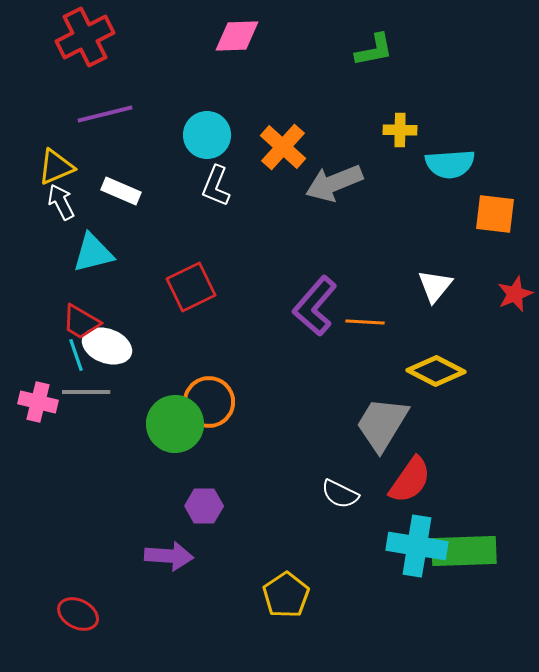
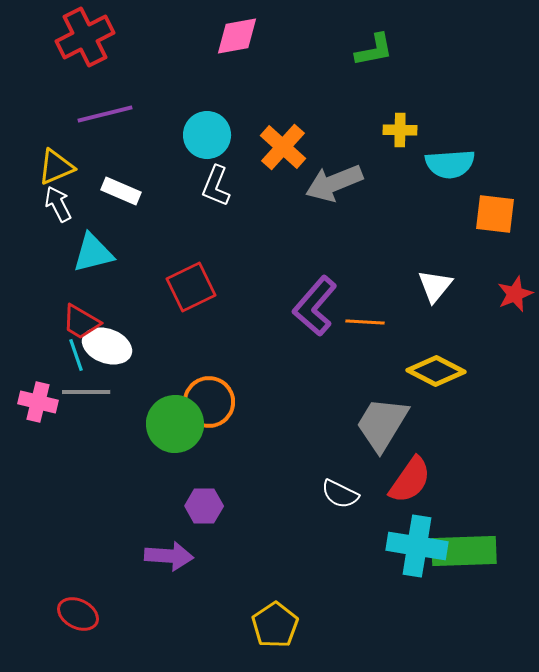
pink diamond: rotated 9 degrees counterclockwise
white arrow: moved 3 px left, 2 px down
yellow pentagon: moved 11 px left, 30 px down
